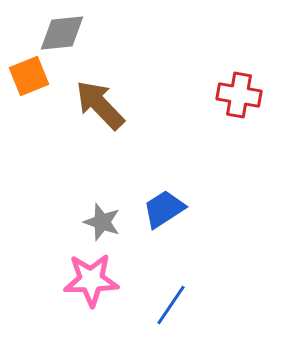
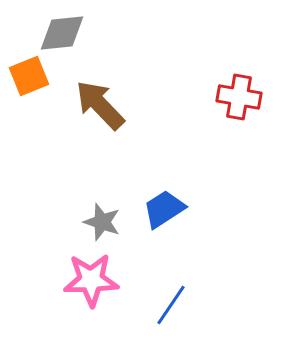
red cross: moved 2 px down
